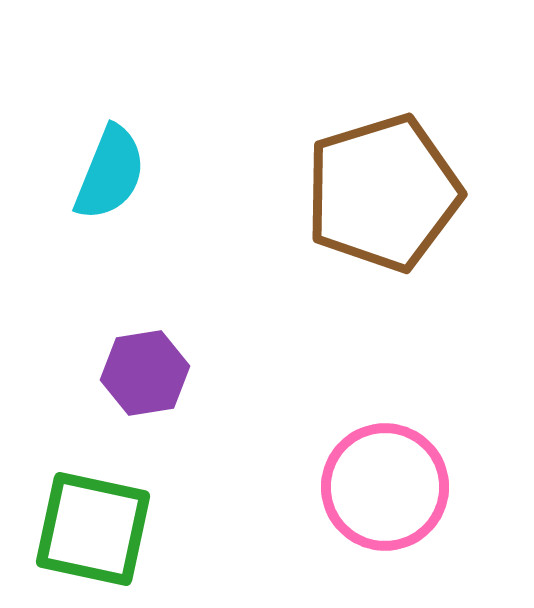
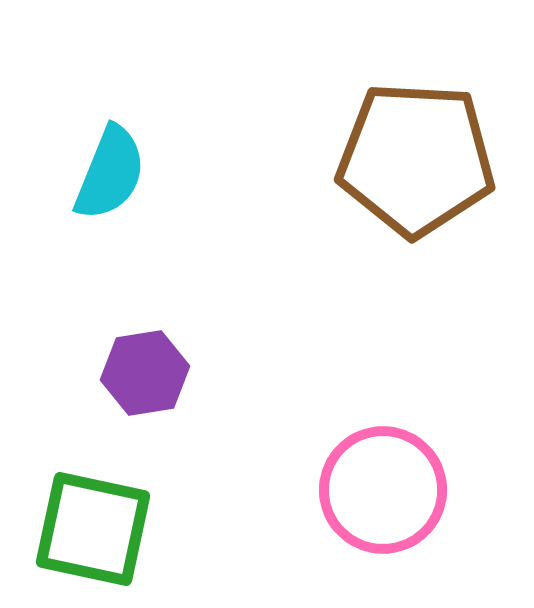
brown pentagon: moved 33 px right, 34 px up; rotated 20 degrees clockwise
pink circle: moved 2 px left, 3 px down
